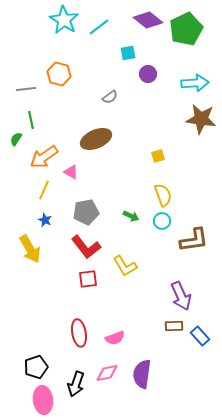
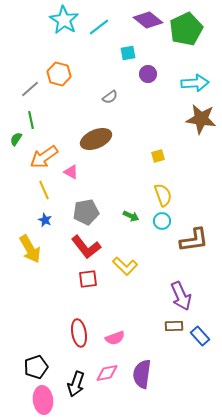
gray line: moved 4 px right; rotated 36 degrees counterclockwise
yellow line: rotated 48 degrees counterclockwise
yellow L-shape: rotated 15 degrees counterclockwise
